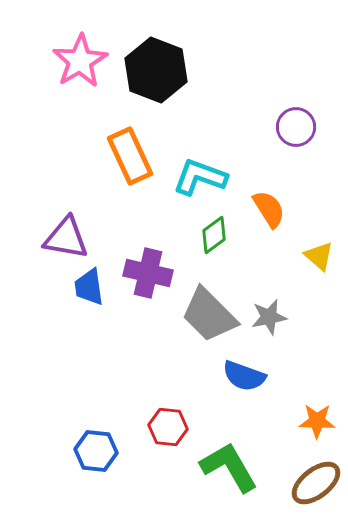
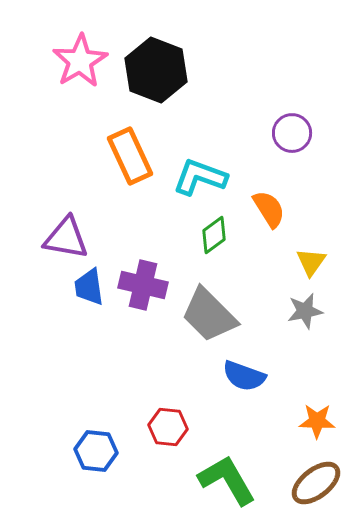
purple circle: moved 4 px left, 6 px down
yellow triangle: moved 8 px left, 6 px down; rotated 24 degrees clockwise
purple cross: moved 5 px left, 12 px down
gray star: moved 36 px right, 6 px up
green L-shape: moved 2 px left, 13 px down
